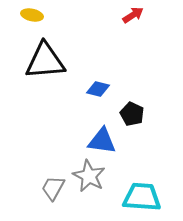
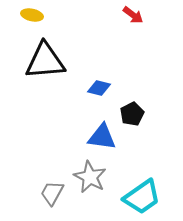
red arrow: rotated 70 degrees clockwise
blue diamond: moved 1 px right, 1 px up
black pentagon: rotated 20 degrees clockwise
blue triangle: moved 4 px up
gray star: moved 1 px right, 1 px down
gray trapezoid: moved 1 px left, 5 px down
cyan trapezoid: rotated 141 degrees clockwise
